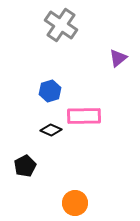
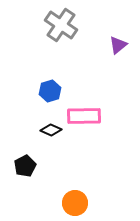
purple triangle: moved 13 px up
